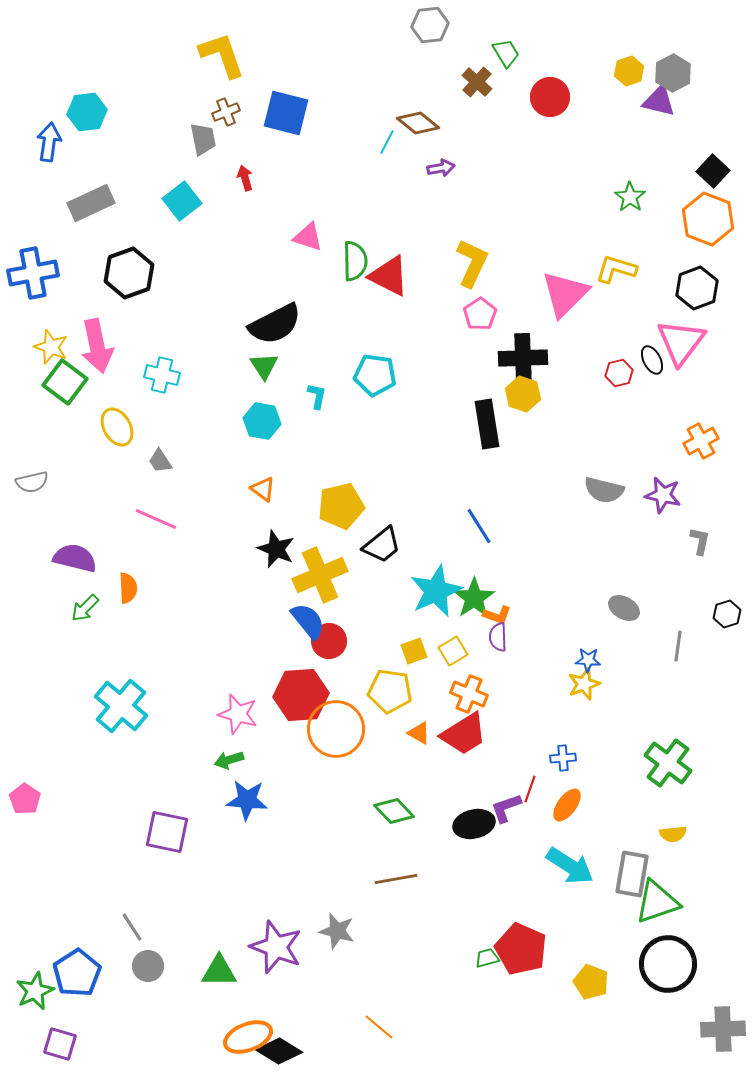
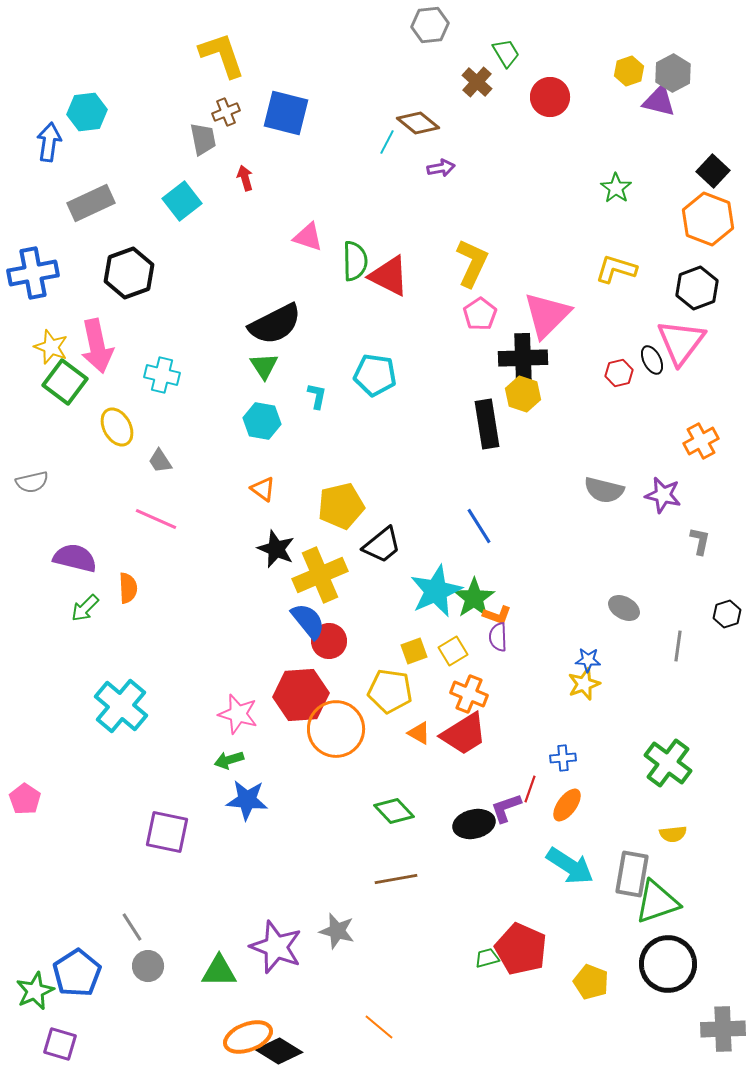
green star at (630, 197): moved 14 px left, 9 px up
pink triangle at (565, 294): moved 18 px left, 21 px down
